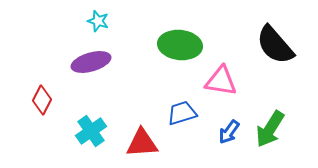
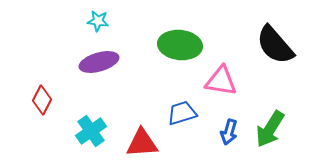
cyan star: rotated 10 degrees counterclockwise
purple ellipse: moved 8 px right
blue arrow: rotated 20 degrees counterclockwise
